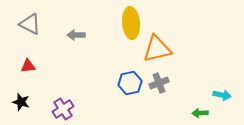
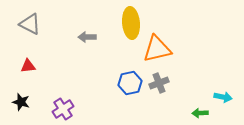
gray arrow: moved 11 px right, 2 px down
cyan arrow: moved 1 px right, 2 px down
